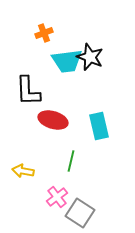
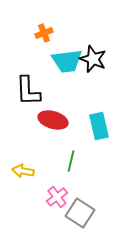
black star: moved 3 px right, 2 px down
